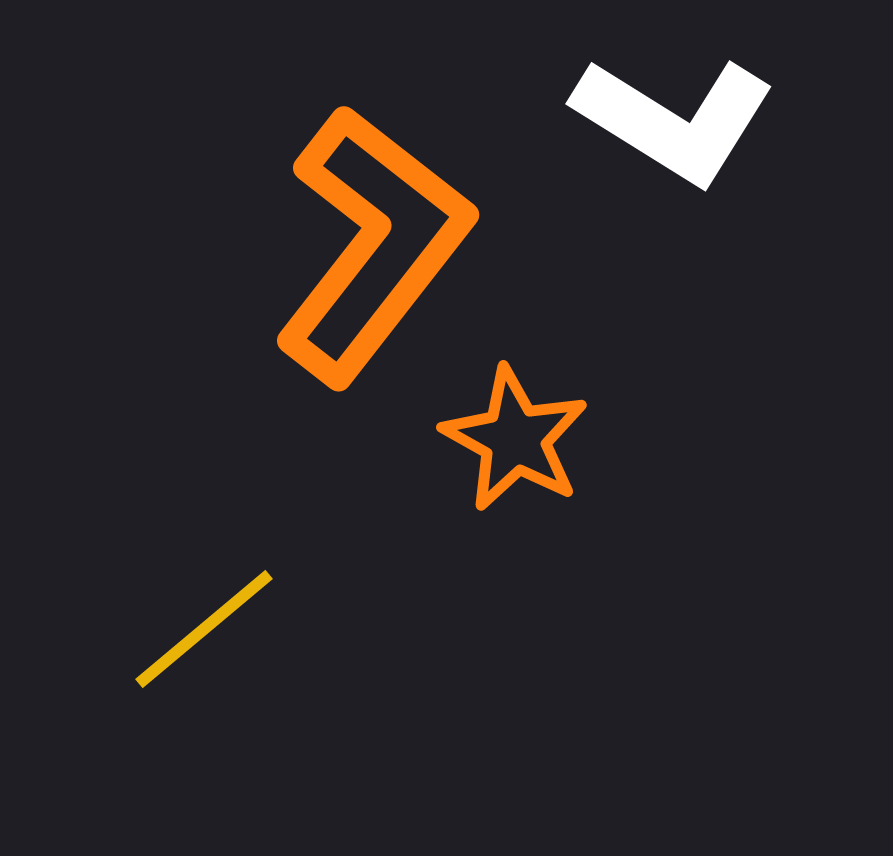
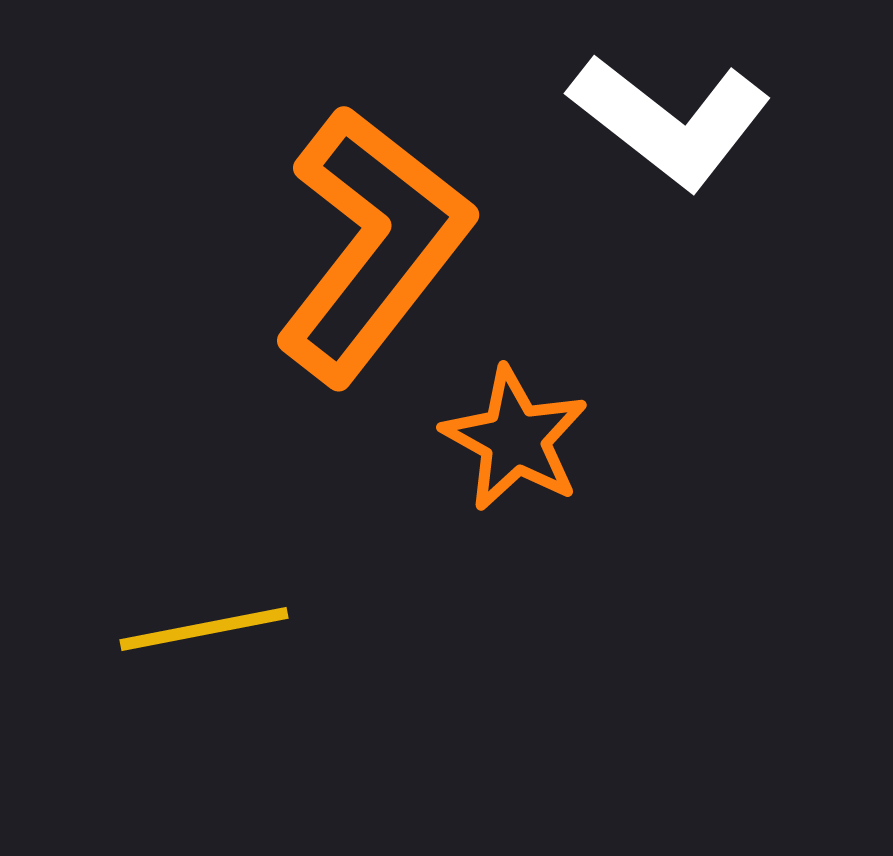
white L-shape: moved 4 px left, 1 px down; rotated 6 degrees clockwise
yellow line: rotated 29 degrees clockwise
